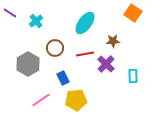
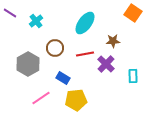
blue rectangle: rotated 32 degrees counterclockwise
pink line: moved 2 px up
